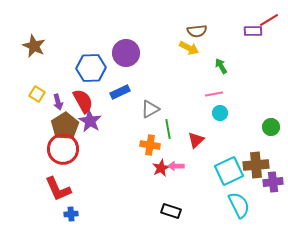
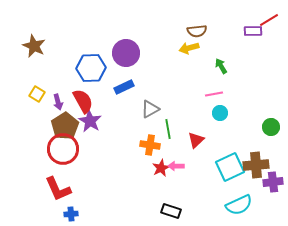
yellow arrow: rotated 138 degrees clockwise
blue rectangle: moved 4 px right, 5 px up
cyan square: moved 1 px right, 4 px up
cyan semicircle: rotated 92 degrees clockwise
